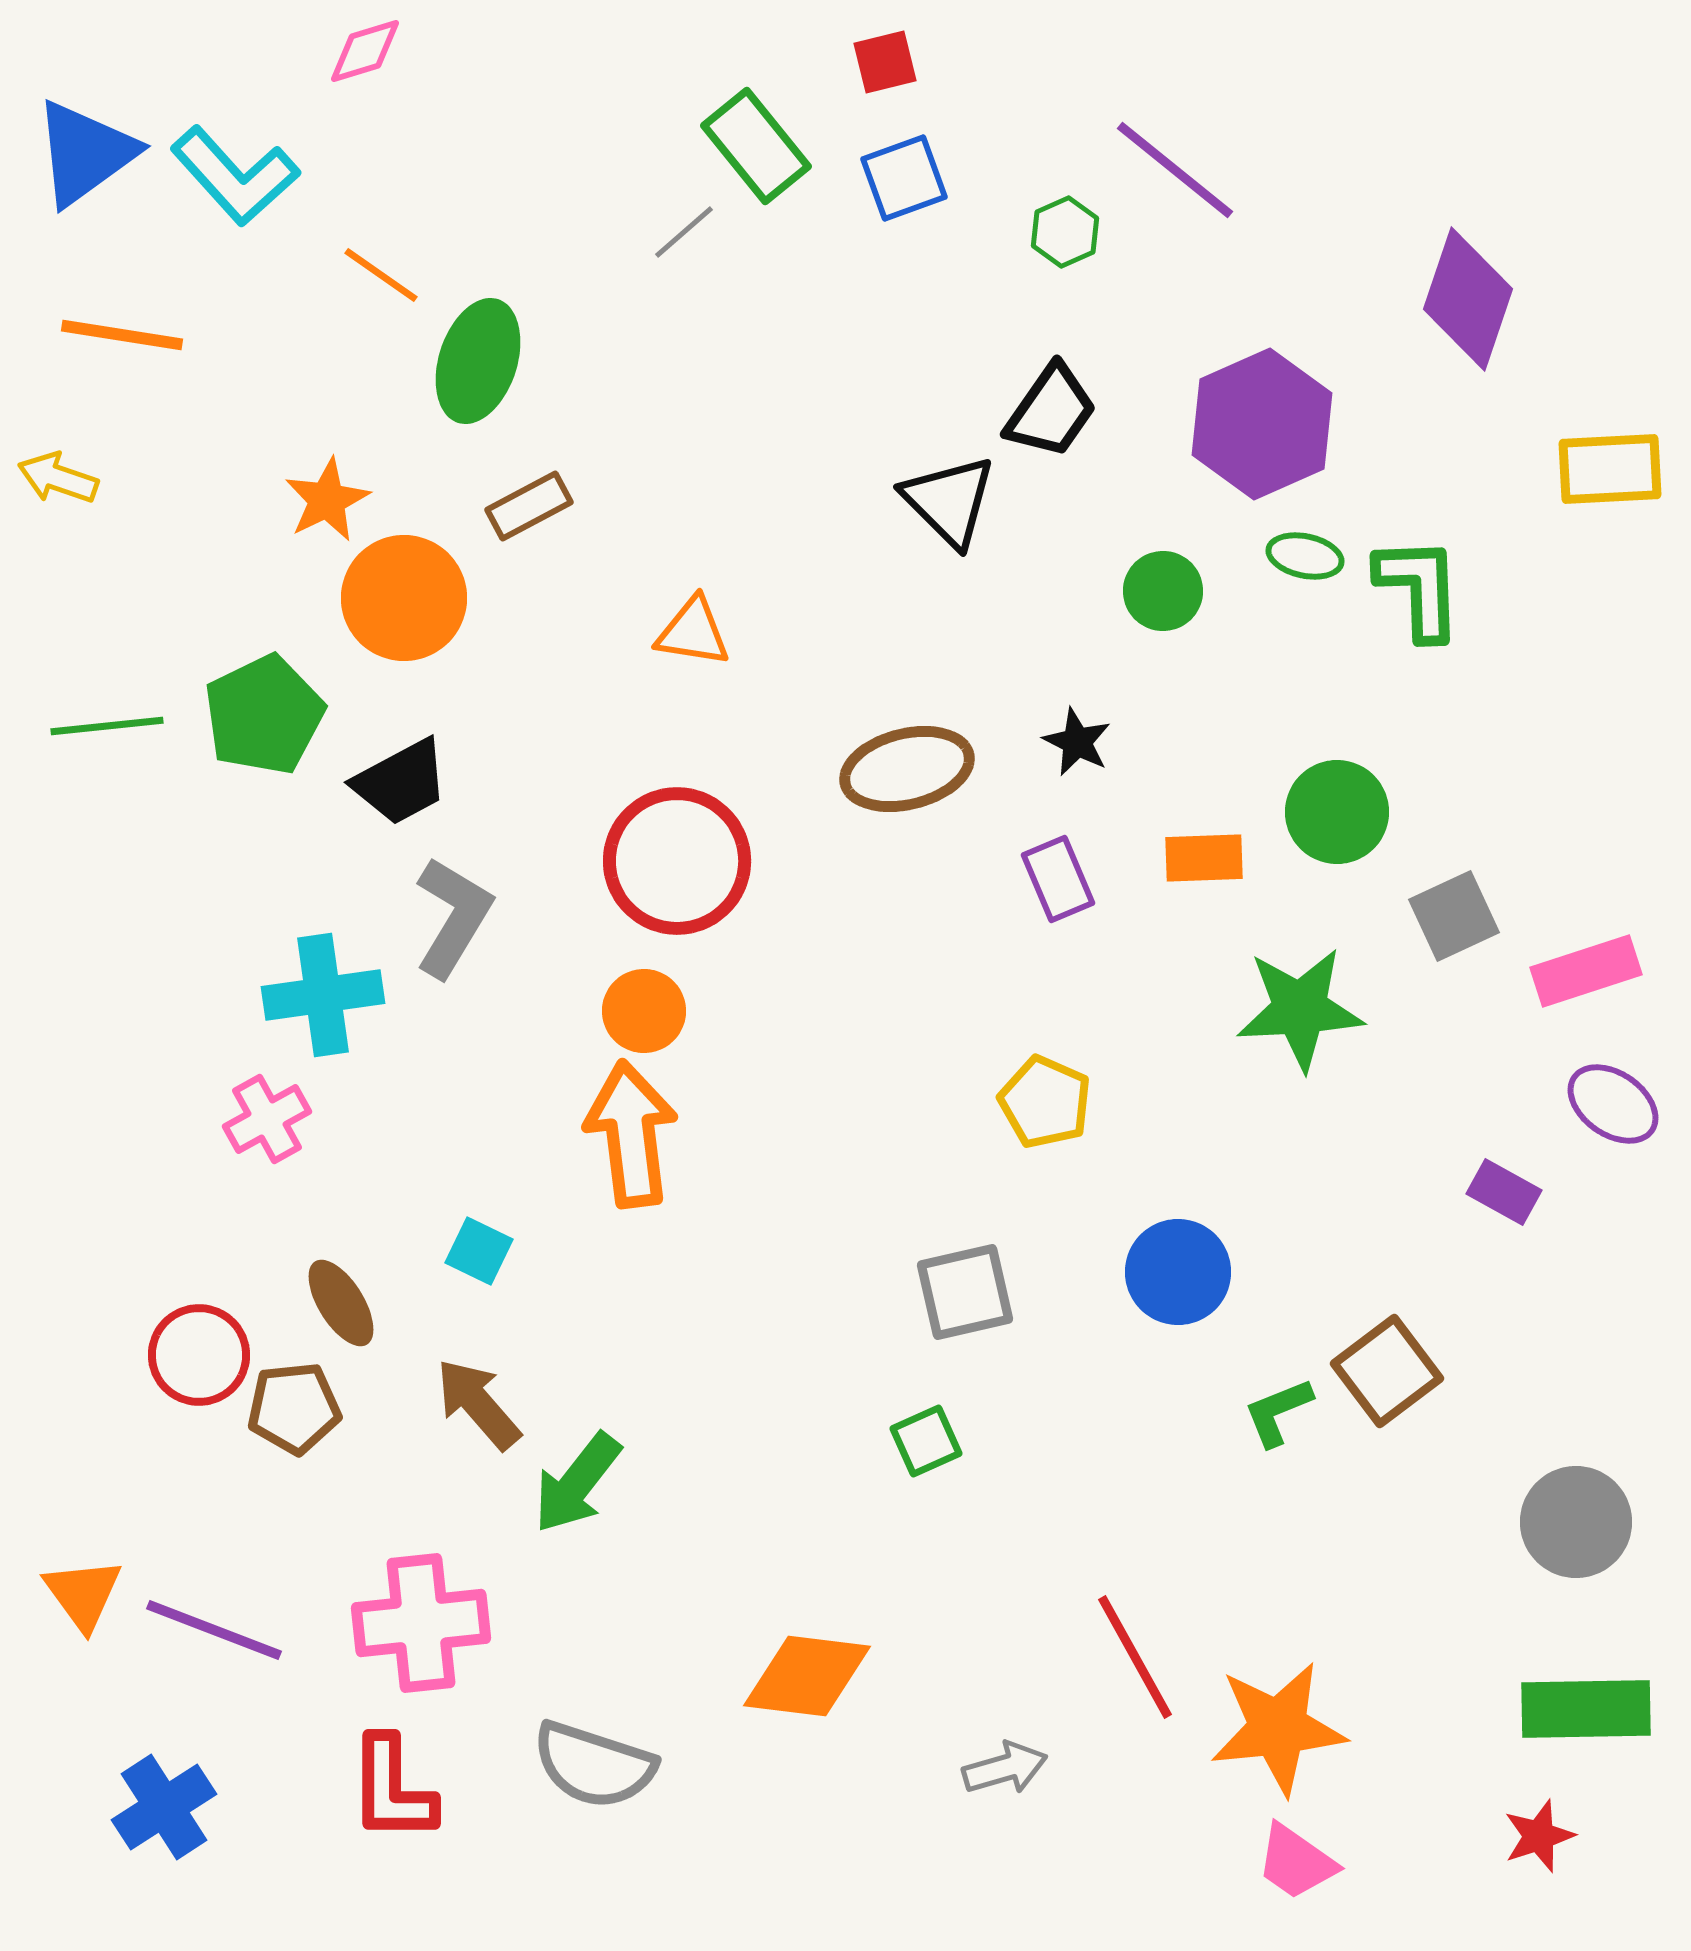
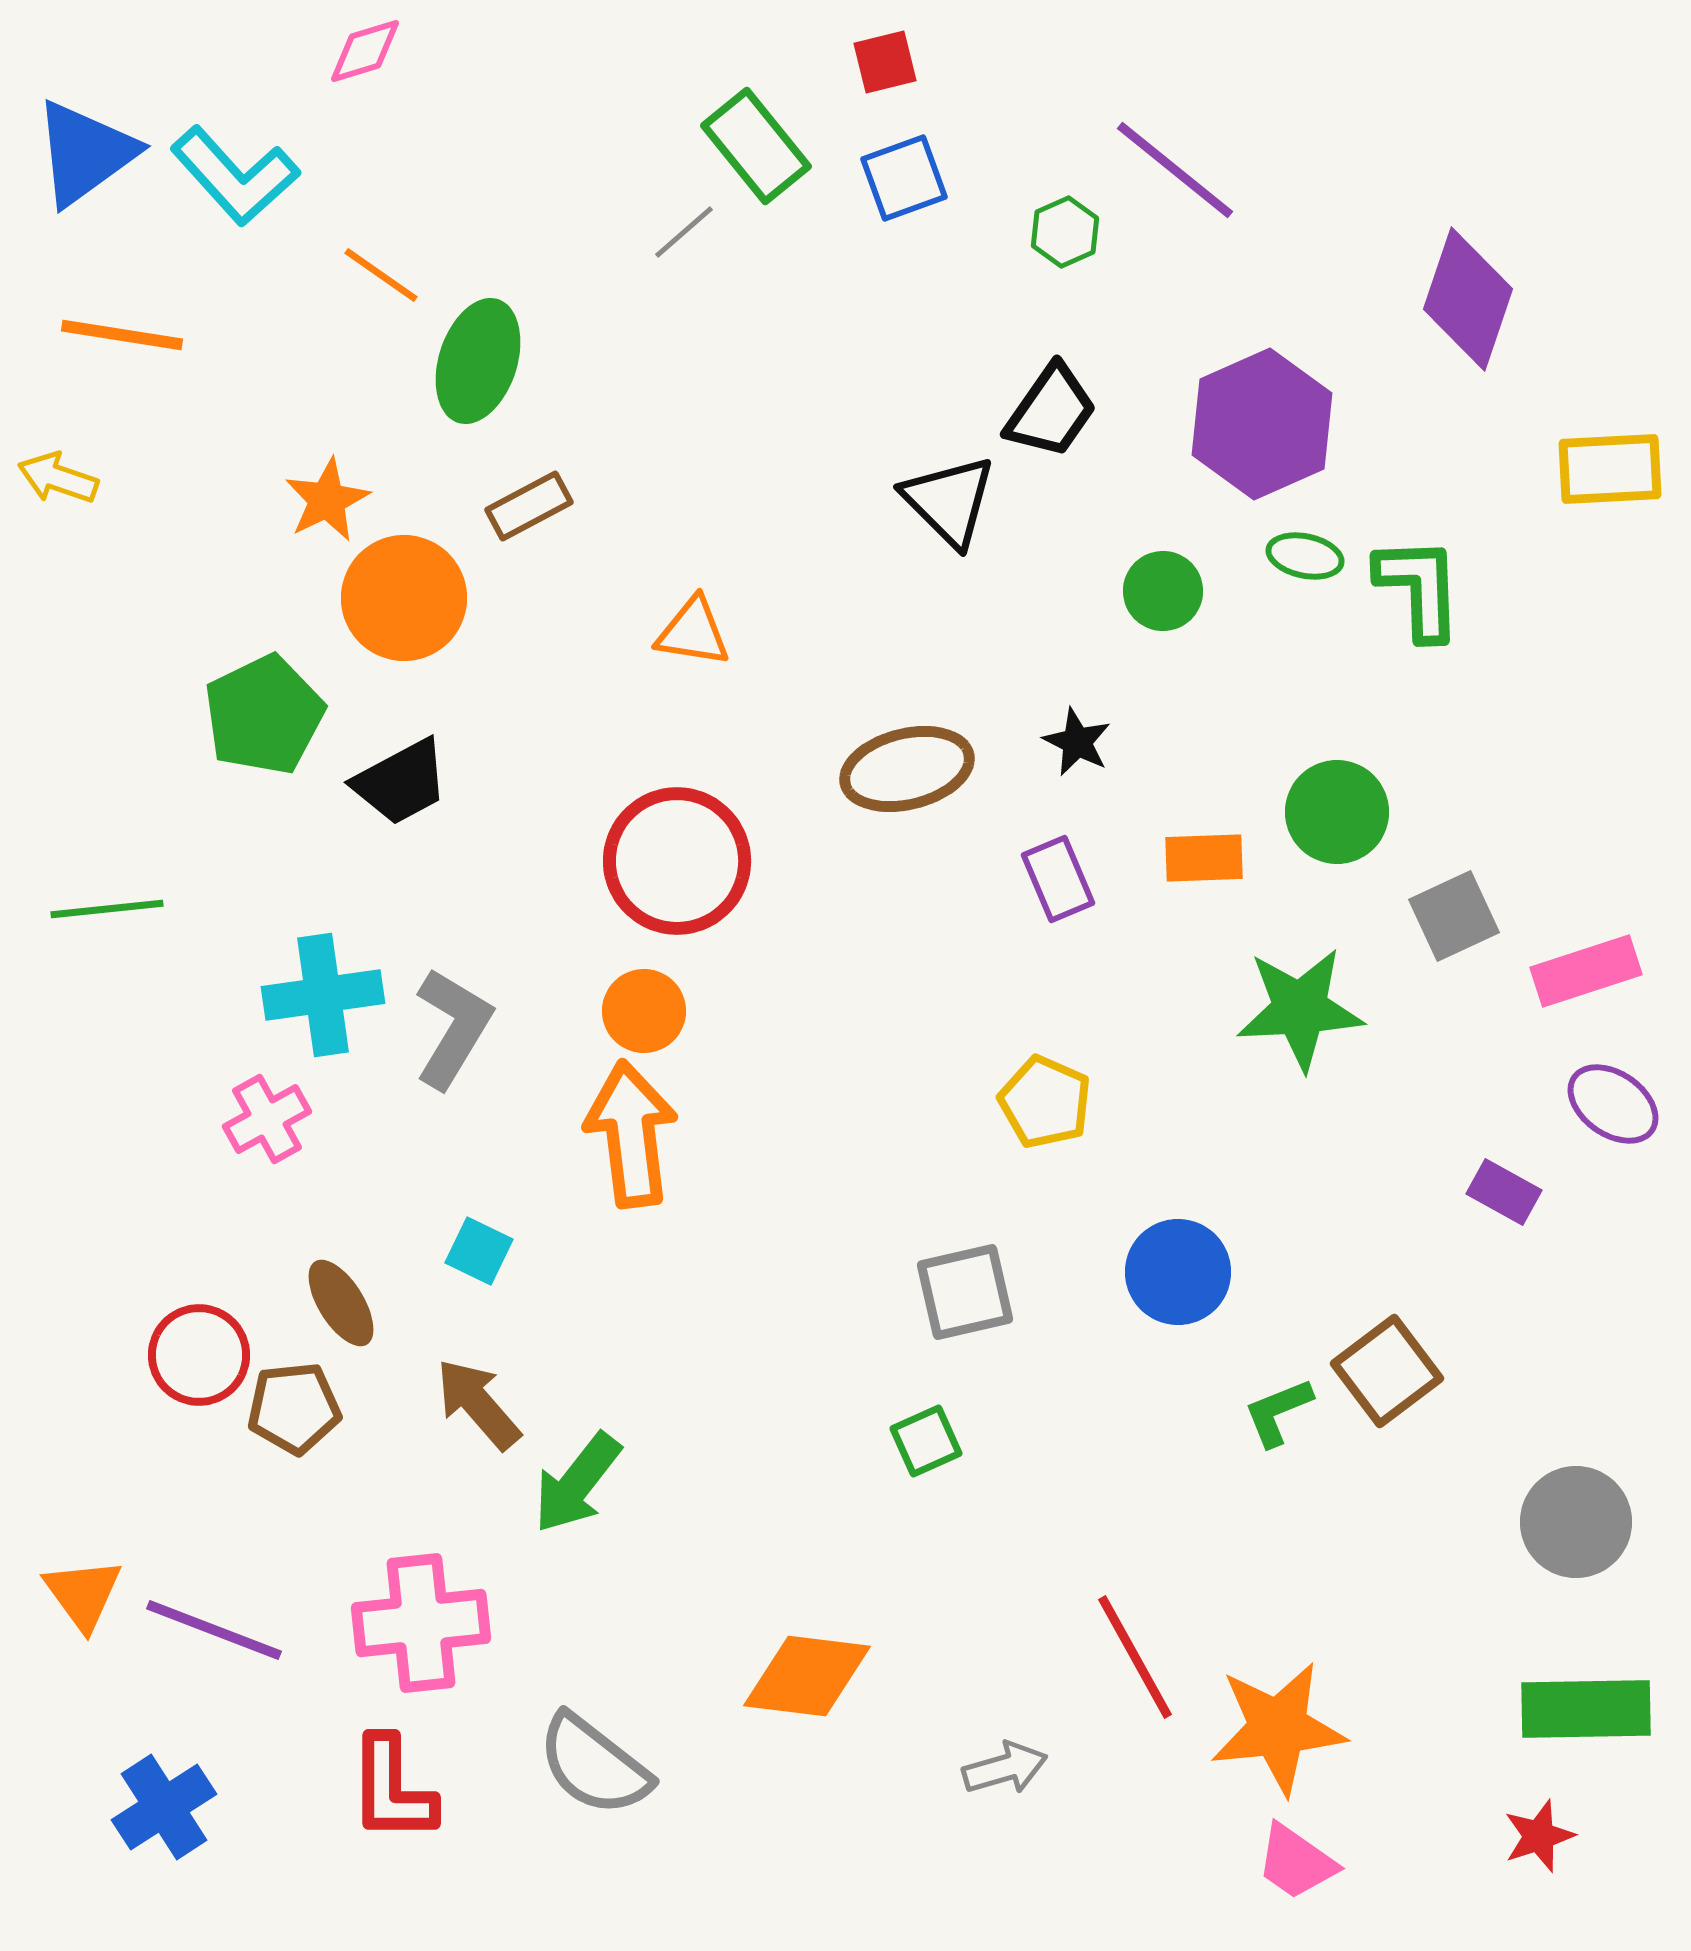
green line at (107, 726): moved 183 px down
gray L-shape at (453, 917): moved 111 px down
gray semicircle at (594, 1765): rotated 20 degrees clockwise
